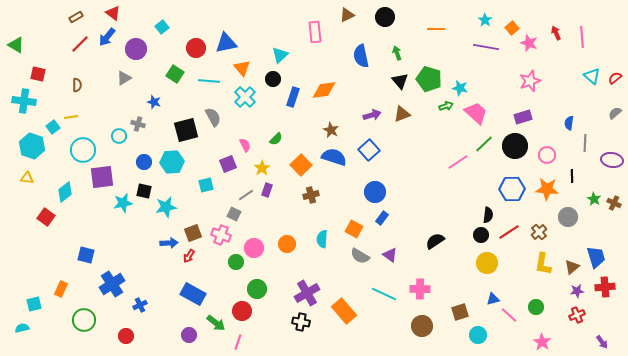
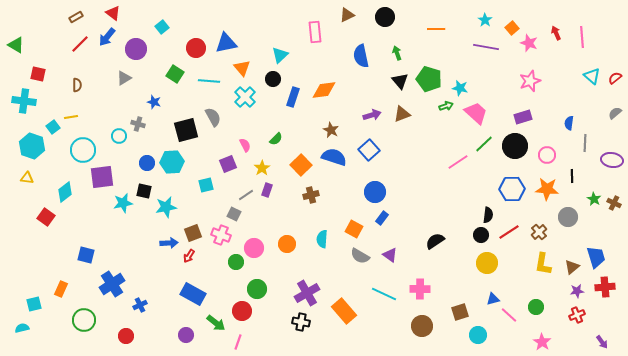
blue circle at (144, 162): moved 3 px right, 1 px down
purple circle at (189, 335): moved 3 px left
